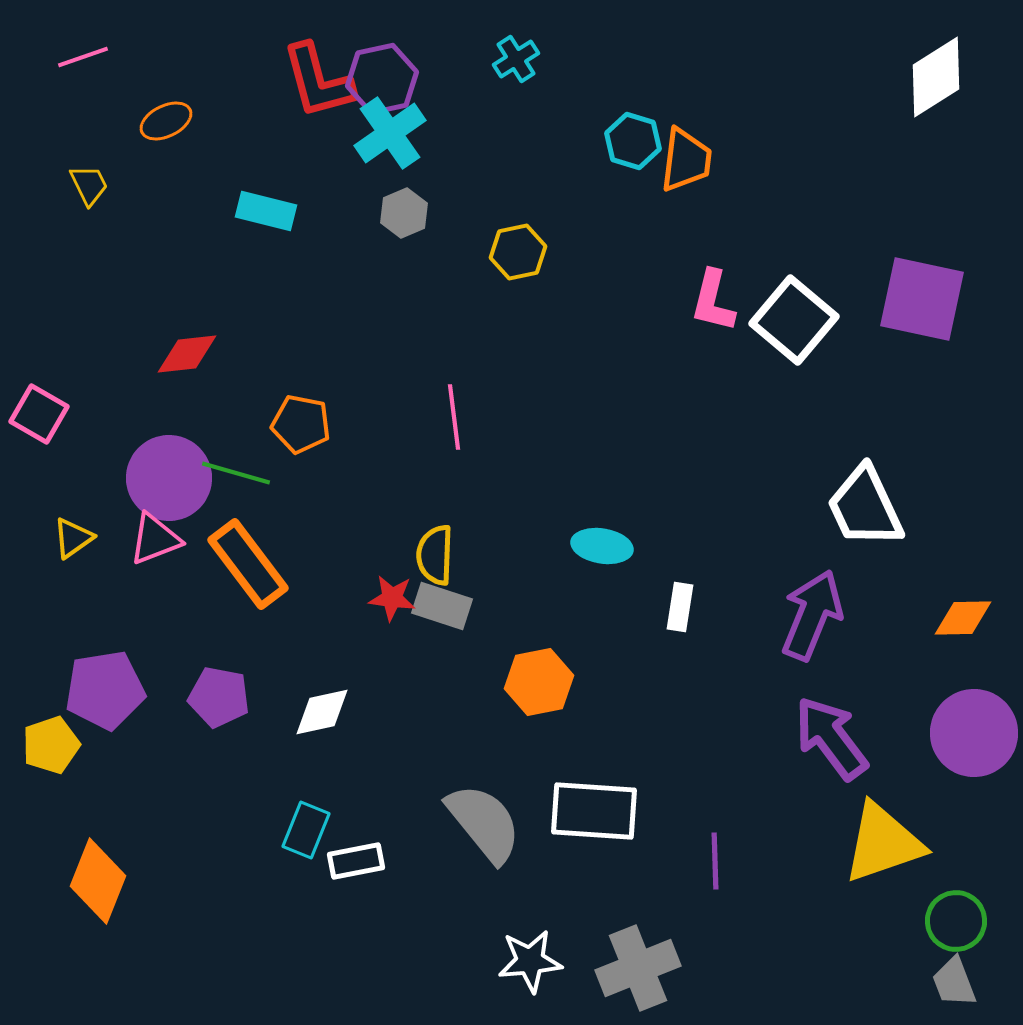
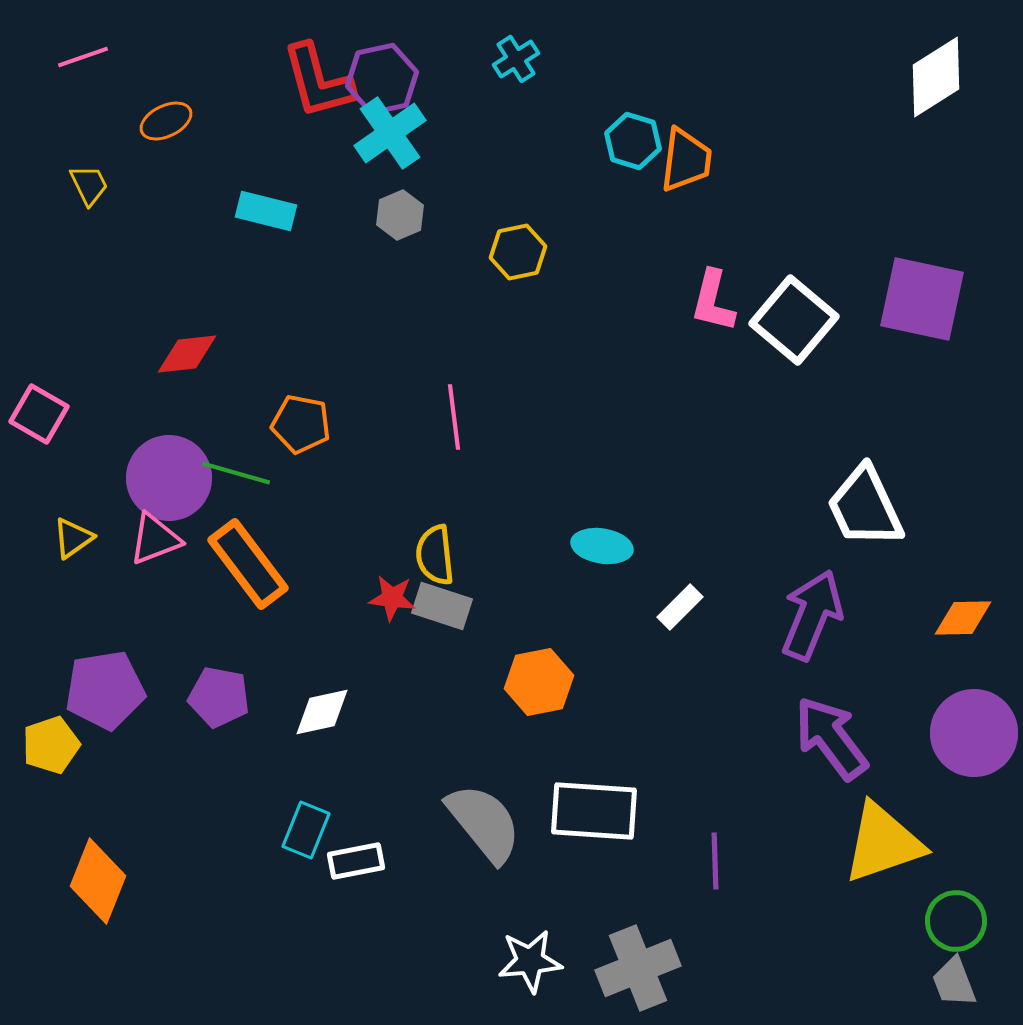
gray hexagon at (404, 213): moved 4 px left, 2 px down
yellow semicircle at (435, 555): rotated 8 degrees counterclockwise
white rectangle at (680, 607): rotated 36 degrees clockwise
